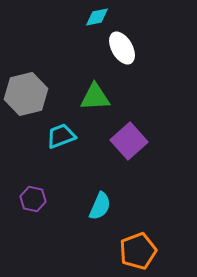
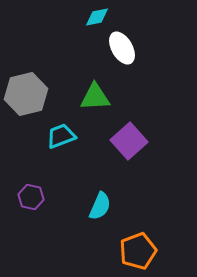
purple hexagon: moved 2 px left, 2 px up
